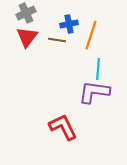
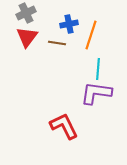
brown line: moved 3 px down
purple L-shape: moved 2 px right, 1 px down
red L-shape: moved 1 px right, 1 px up
